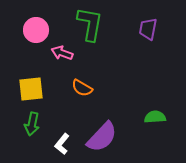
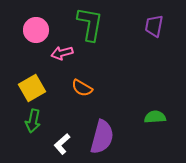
purple trapezoid: moved 6 px right, 3 px up
pink arrow: rotated 35 degrees counterclockwise
yellow square: moved 1 px right, 1 px up; rotated 24 degrees counterclockwise
green arrow: moved 1 px right, 3 px up
purple semicircle: rotated 28 degrees counterclockwise
white L-shape: rotated 10 degrees clockwise
